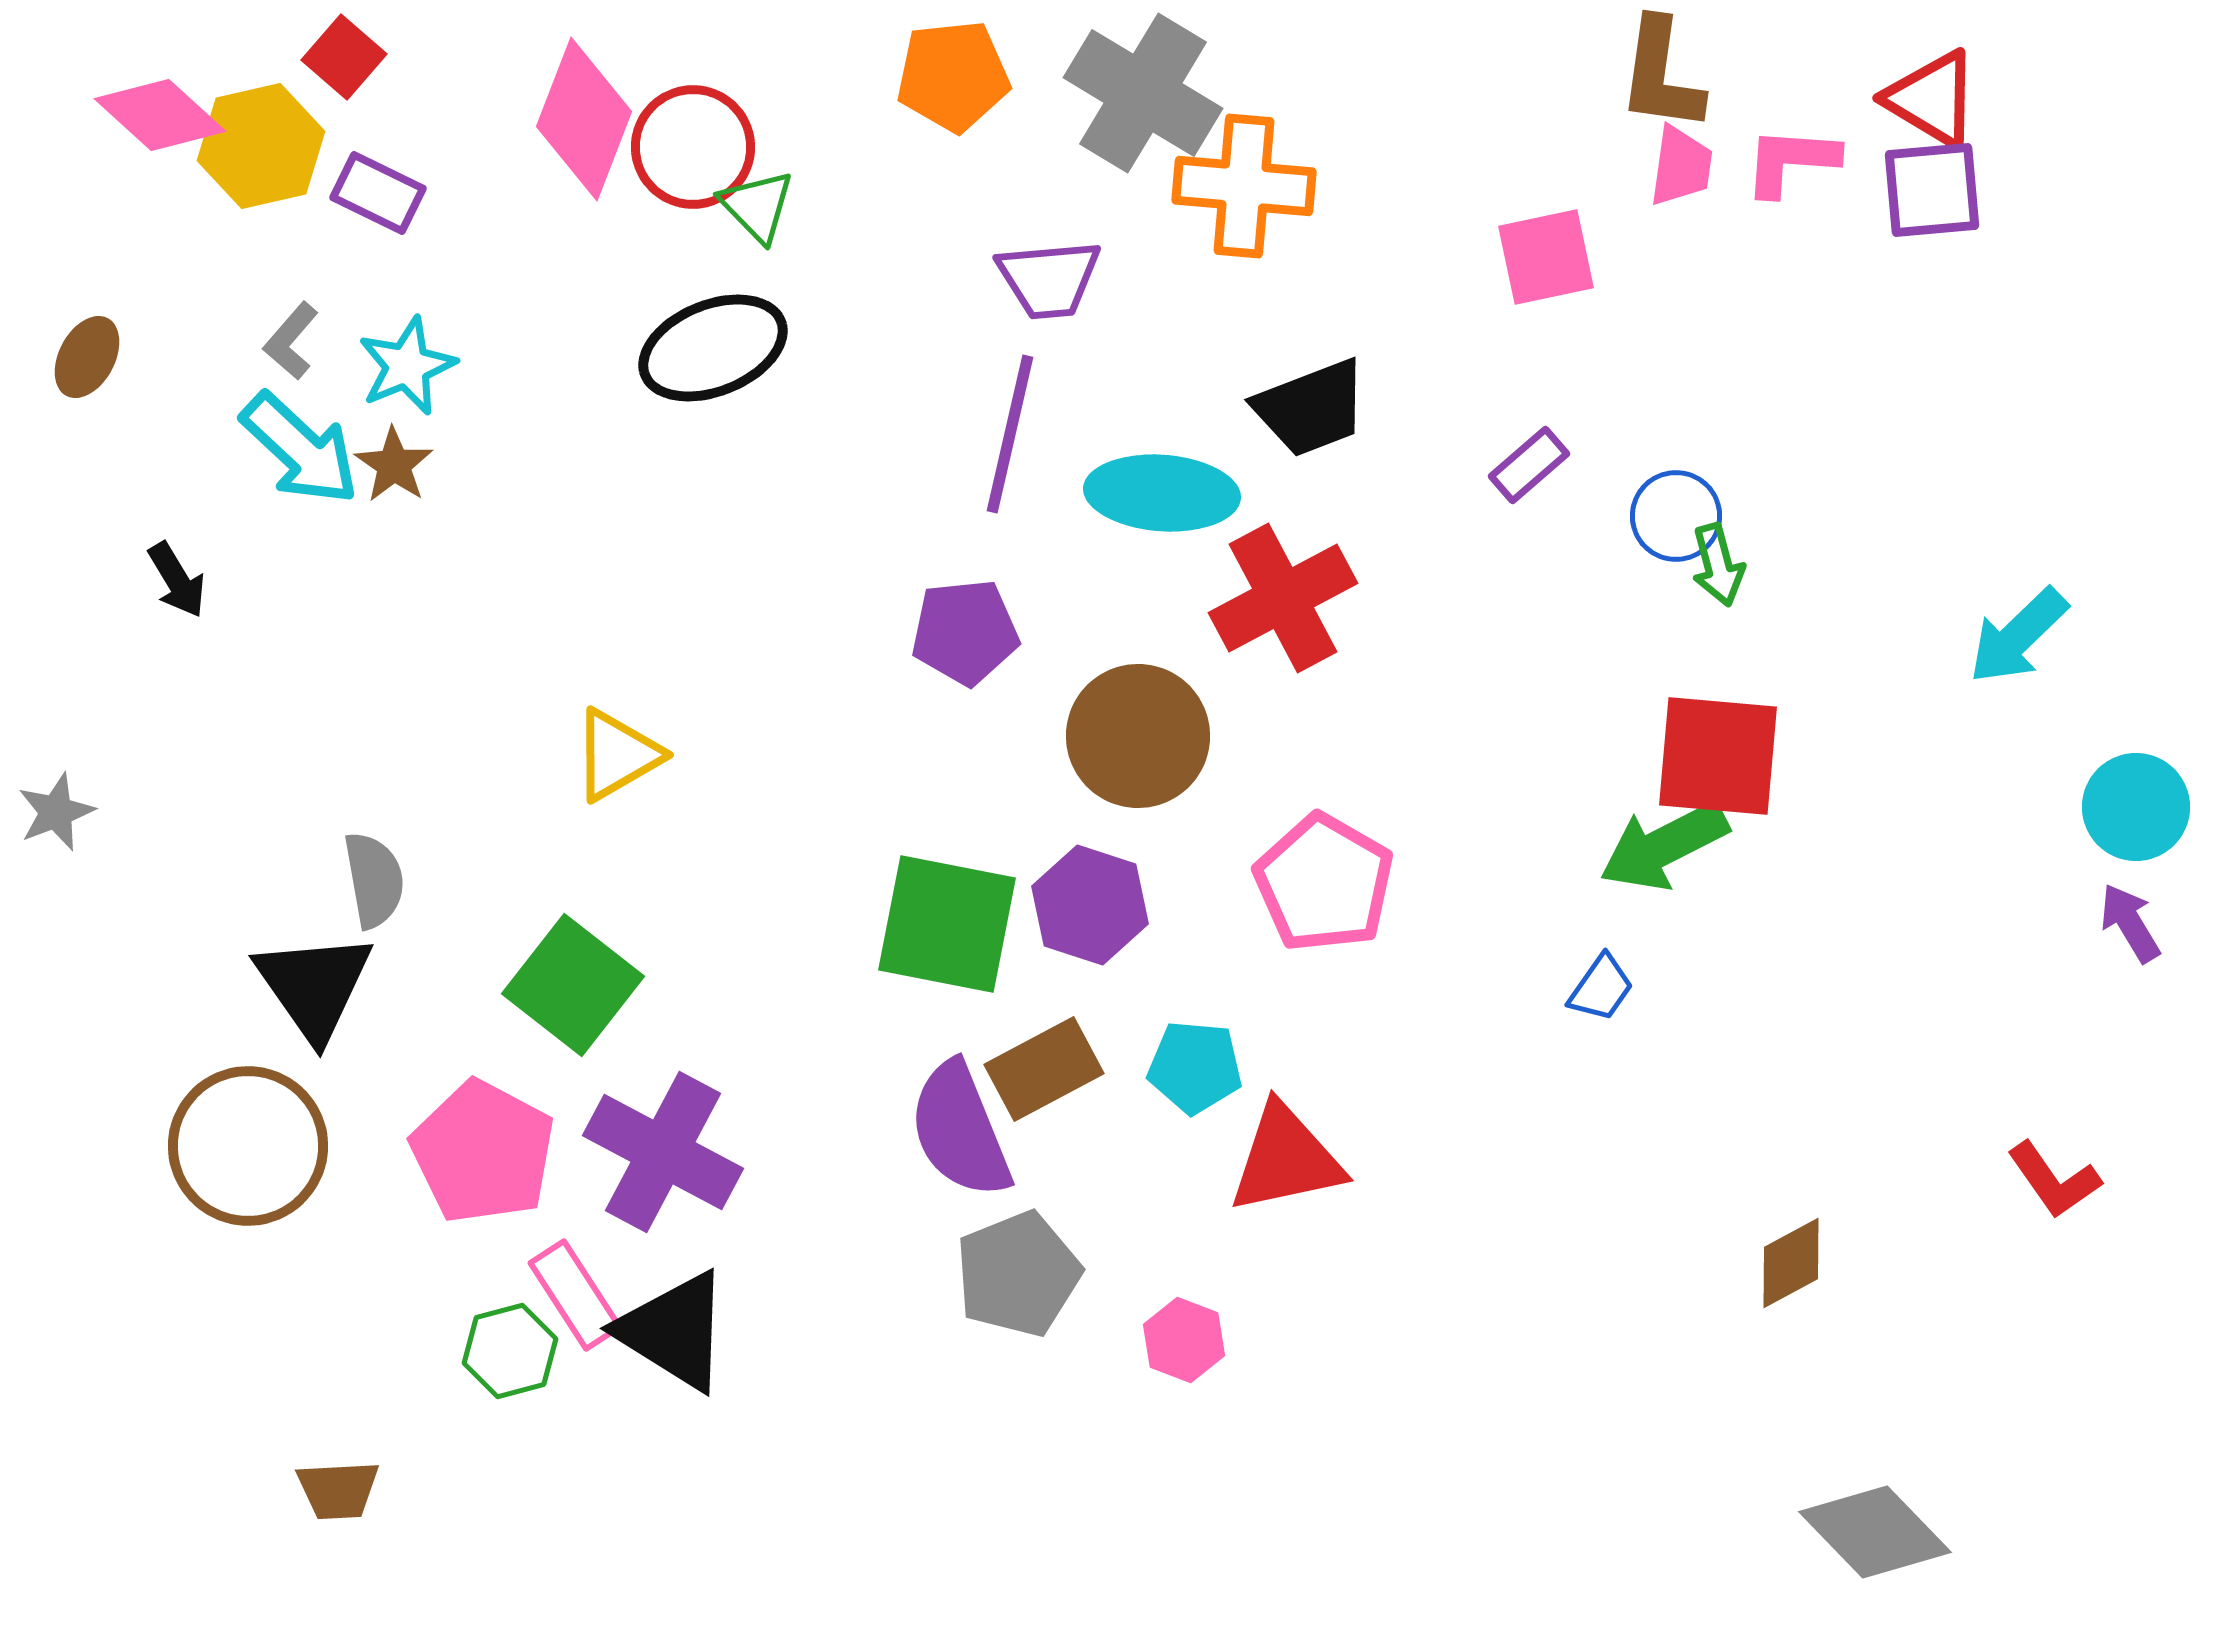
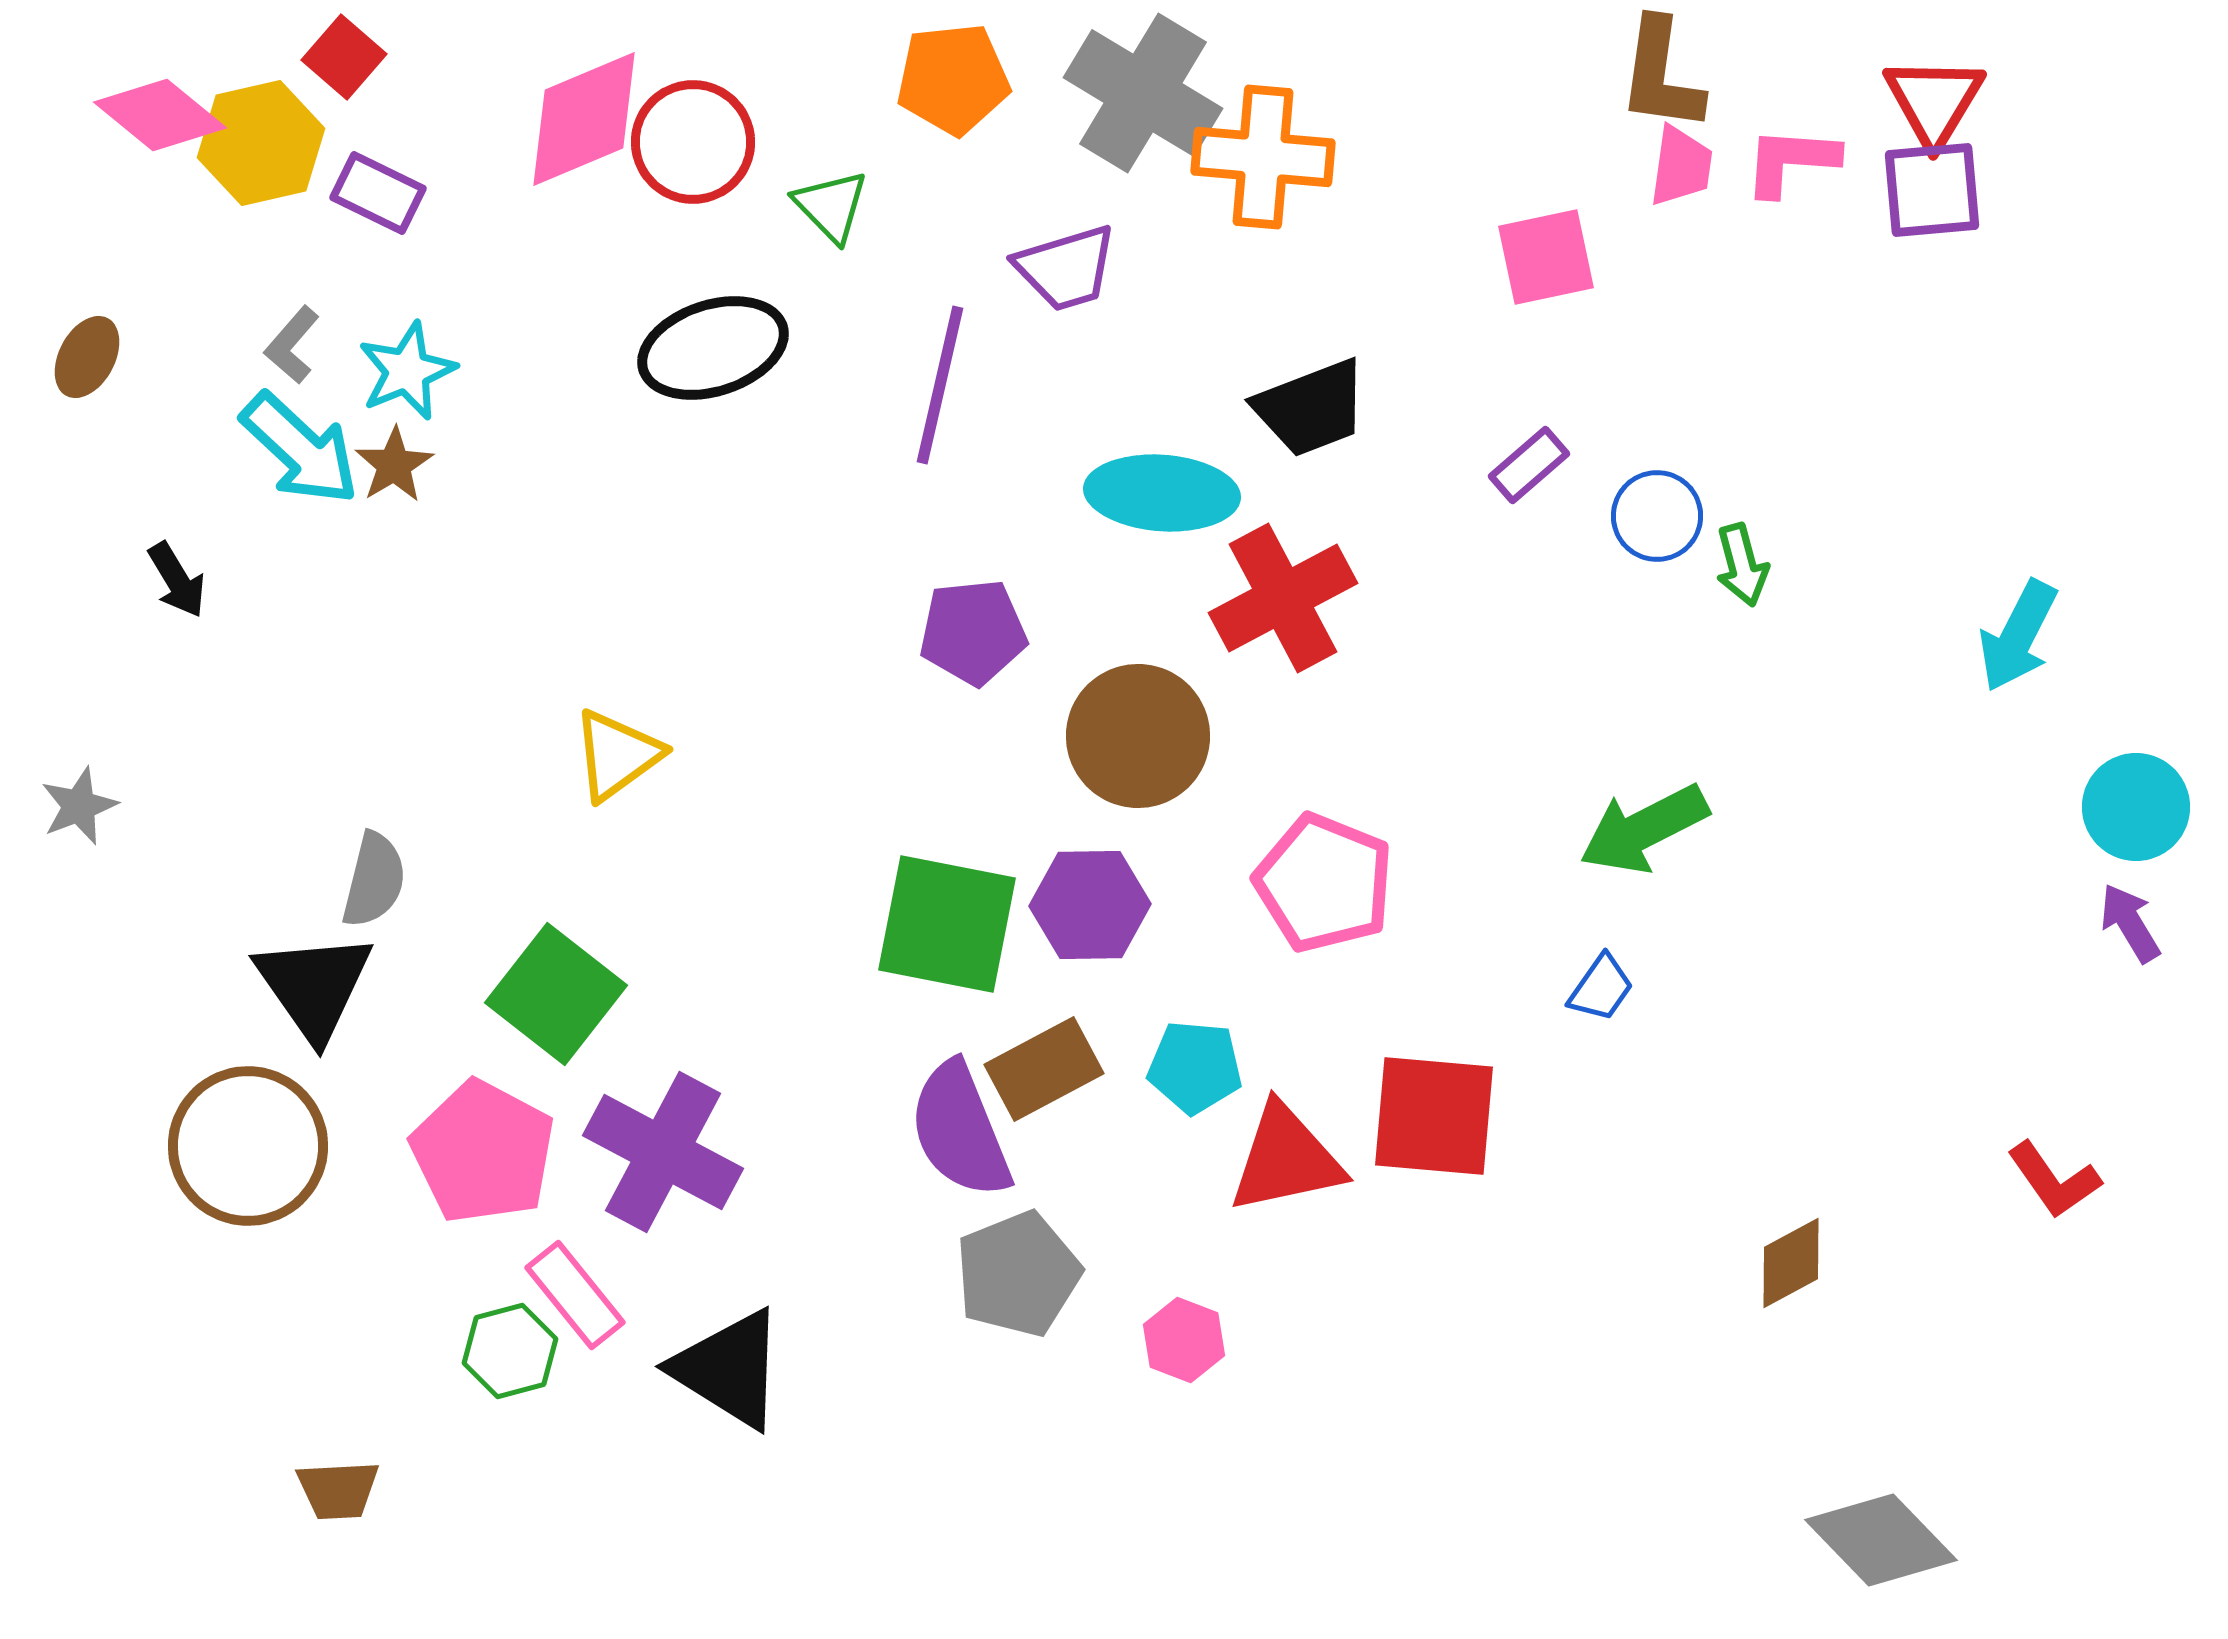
orange pentagon at (953, 76): moved 3 px down
red triangle at (1932, 99): moved 2 px right, 2 px down; rotated 30 degrees clockwise
pink diamond at (160, 115): rotated 3 degrees counterclockwise
pink diamond at (584, 119): rotated 46 degrees clockwise
yellow hexagon at (261, 146): moved 3 px up
red circle at (693, 147): moved 5 px up
orange cross at (1244, 186): moved 19 px right, 29 px up
green triangle at (757, 206): moved 74 px right
purple trapezoid at (1049, 279): moved 17 px right, 11 px up; rotated 12 degrees counterclockwise
gray L-shape at (291, 341): moved 1 px right, 4 px down
black ellipse at (713, 348): rotated 4 degrees clockwise
cyan star at (407, 366): moved 5 px down
purple line at (1010, 434): moved 70 px left, 49 px up
brown star at (394, 465): rotated 6 degrees clockwise
blue circle at (1676, 516): moved 19 px left
green arrow at (1718, 565): moved 24 px right
purple pentagon at (965, 632): moved 8 px right
cyan arrow at (2018, 636): rotated 19 degrees counterclockwise
yellow triangle at (617, 755): rotated 6 degrees counterclockwise
red square at (1718, 756): moved 284 px left, 360 px down
gray star at (56, 812): moved 23 px right, 6 px up
green arrow at (1664, 846): moved 20 px left, 17 px up
gray semicircle at (374, 880): rotated 24 degrees clockwise
pink pentagon at (1324, 883): rotated 8 degrees counterclockwise
purple hexagon at (1090, 905): rotated 19 degrees counterclockwise
green square at (573, 985): moved 17 px left, 9 px down
pink rectangle at (575, 1295): rotated 6 degrees counterclockwise
black triangle at (674, 1331): moved 55 px right, 38 px down
gray diamond at (1875, 1532): moved 6 px right, 8 px down
